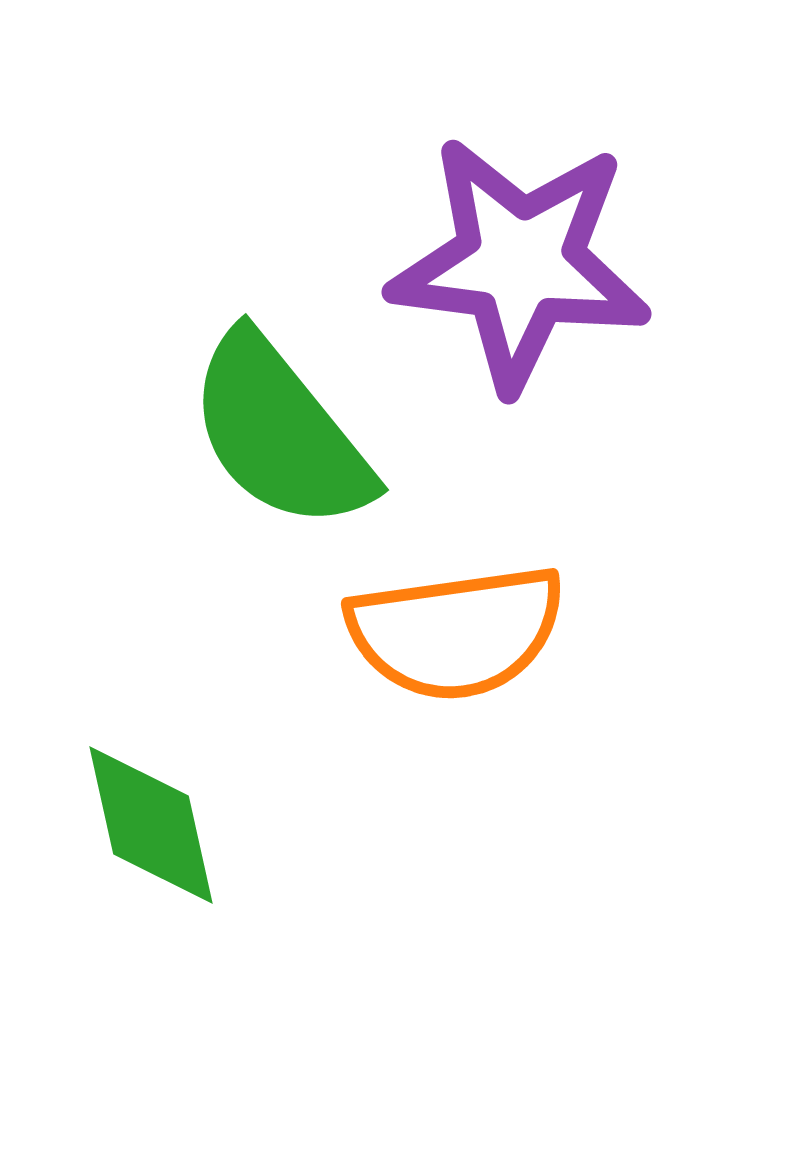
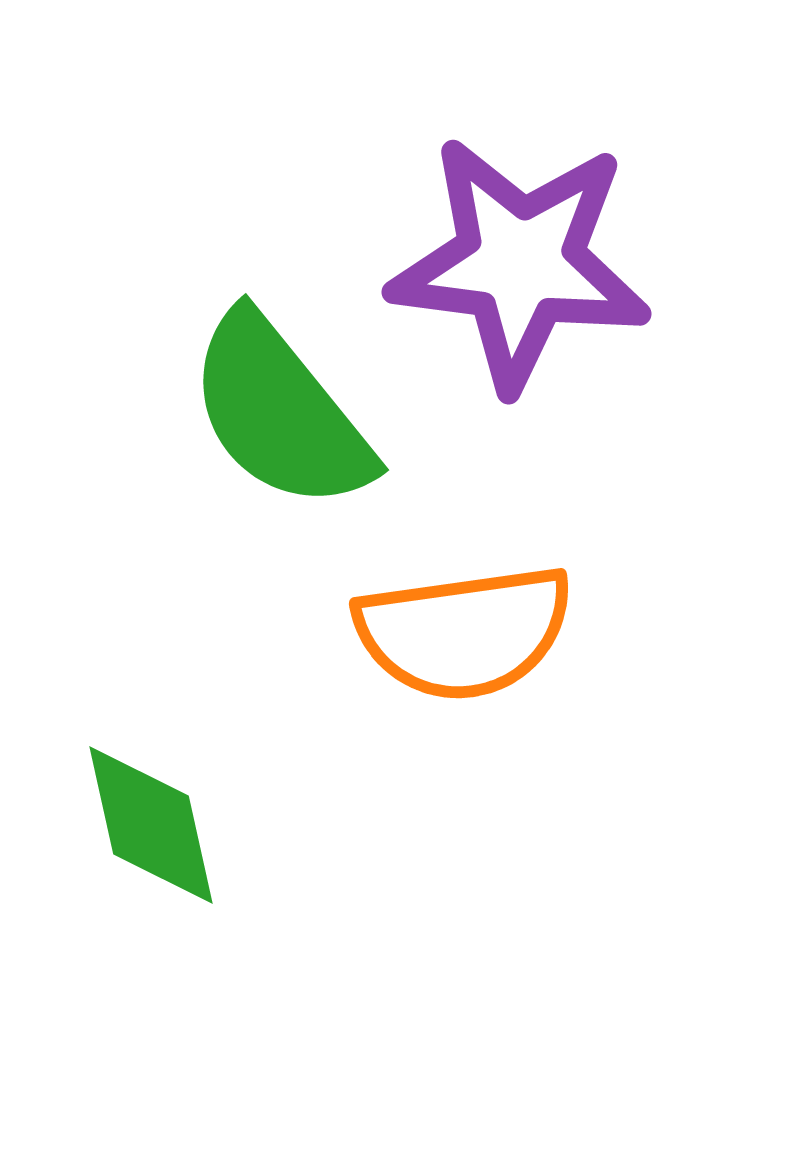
green semicircle: moved 20 px up
orange semicircle: moved 8 px right
